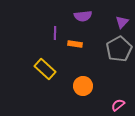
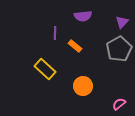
orange rectangle: moved 2 px down; rotated 32 degrees clockwise
pink semicircle: moved 1 px right, 1 px up
